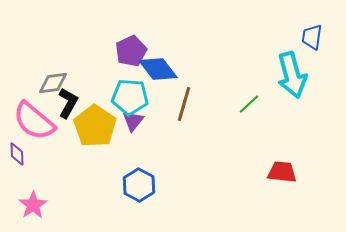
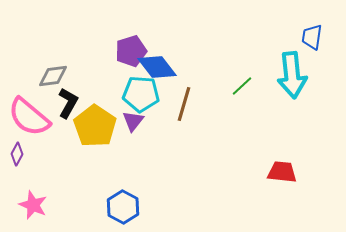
purple pentagon: rotated 8 degrees clockwise
blue diamond: moved 1 px left, 2 px up
cyan arrow: rotated 9 degrees clockwise
gray diamond: moved 7 px up
cyan pentagon: moved 11 px right, 3 px up
green line: moved 7 px left, 18 px up
pink semicircle: moved 5 px left, 4 px up
purple diamond: rotated 30 degrees clockwise
blue hexagon: moved 16 px left, 22 px down
pink star: rotated 16 degrees counterclockwise
